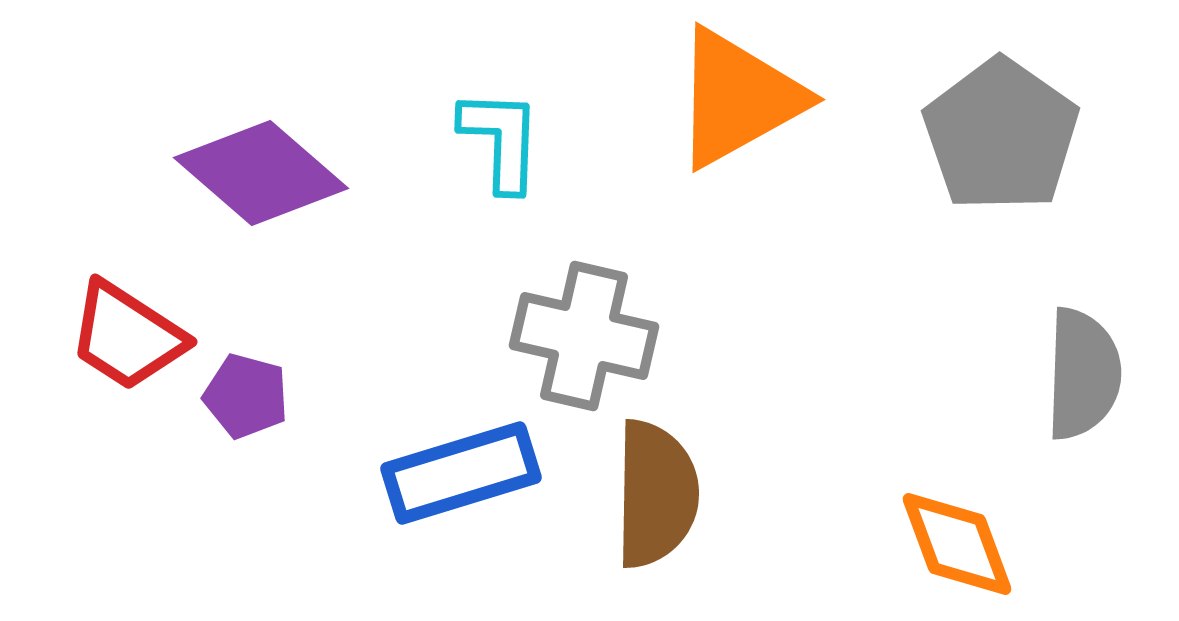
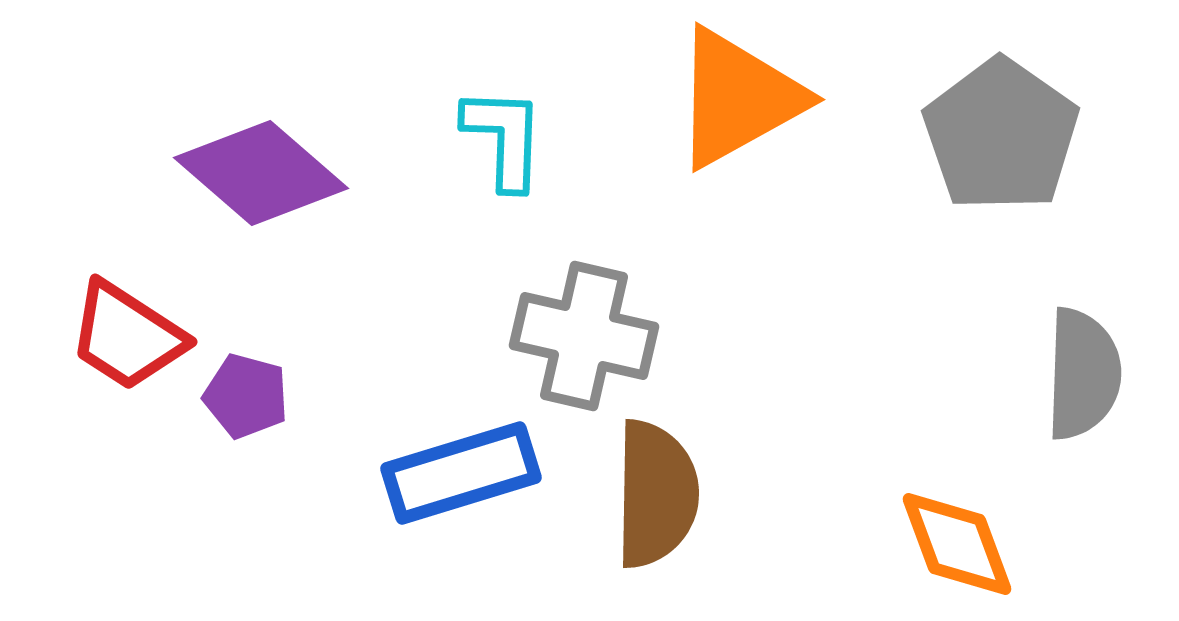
cyan L-shape: moved 3 px right, 2 px up
